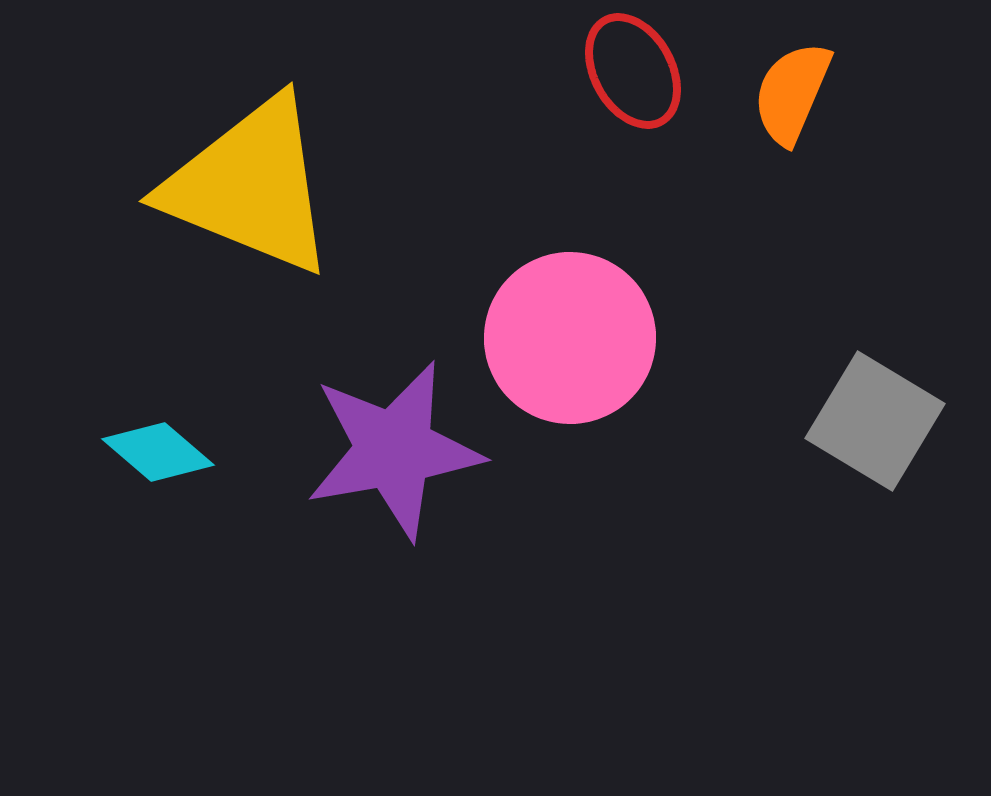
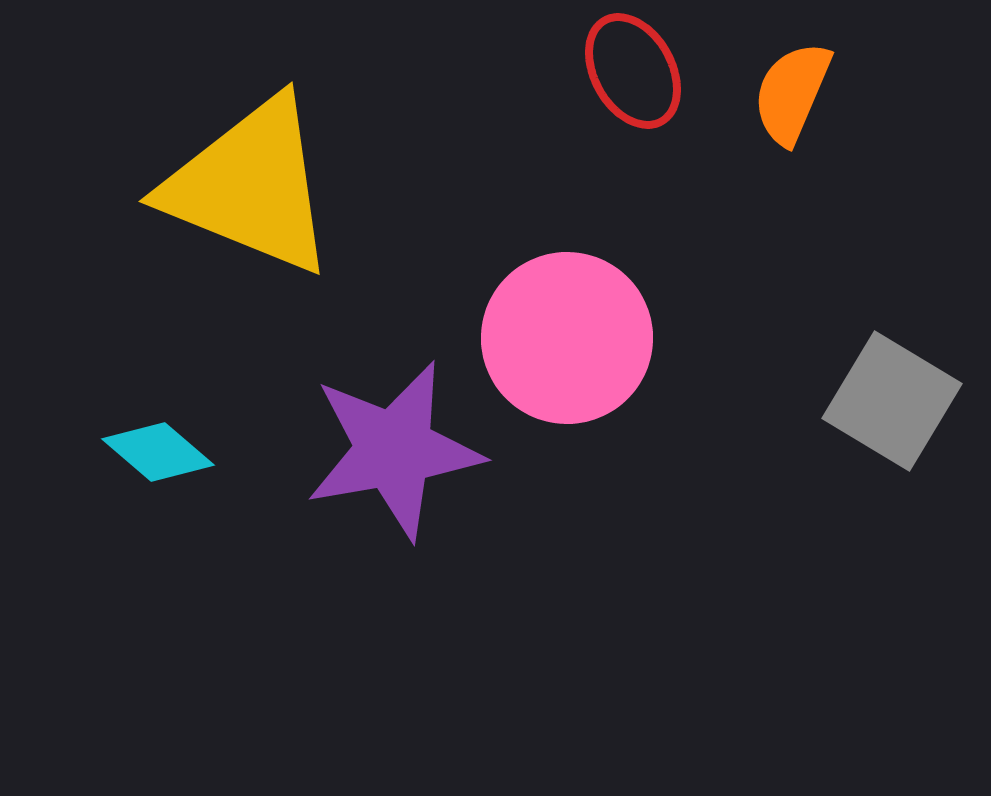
pink circle: moved 3 px left
gray square: moved 17 px right, 20 px up
